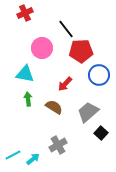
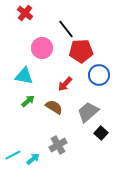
red cross: rotated 28 degrees counterclockwise
cyan triangle: moved 1 px left, 2 px down
green arrow: moved 2 px down; rotated 56 degrees clockwise
